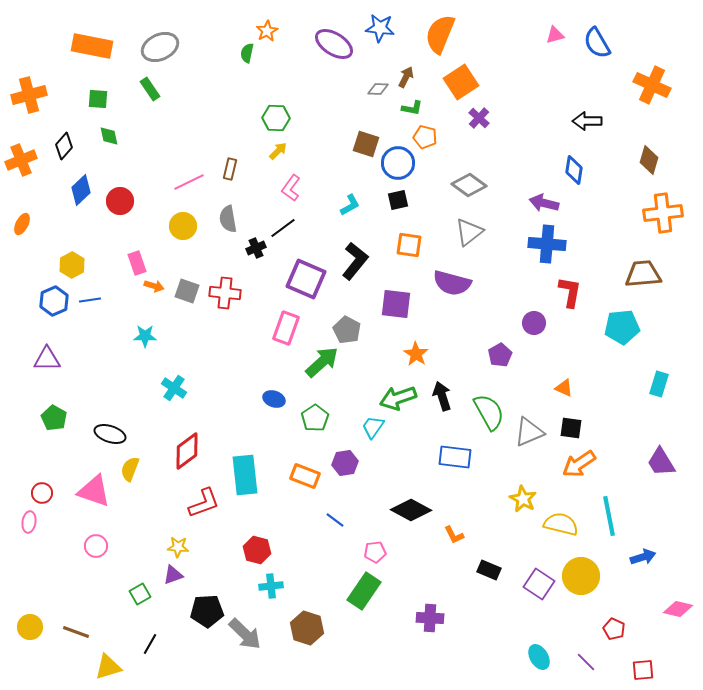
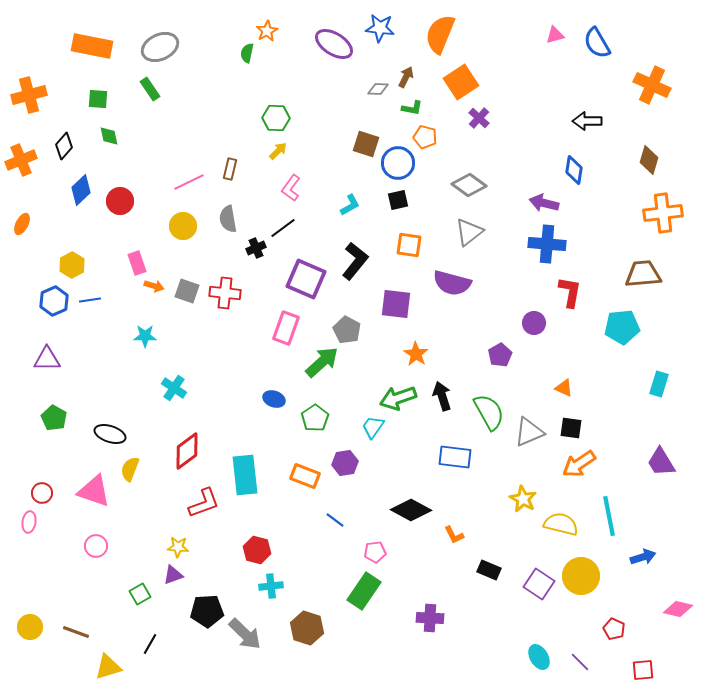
purple line at (586, 662): moved 6 px left
